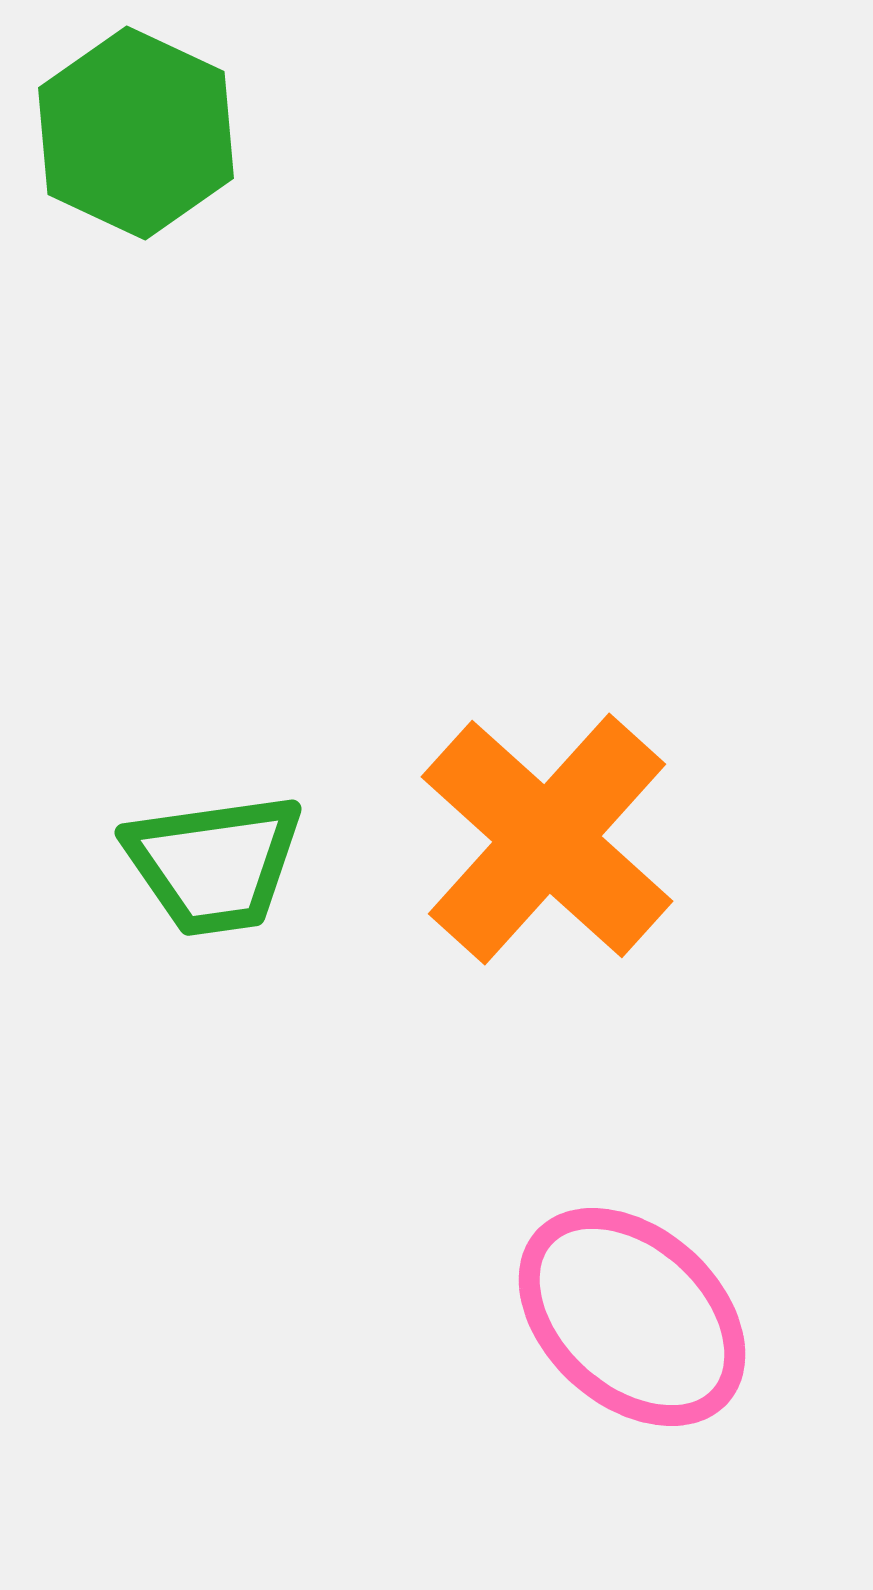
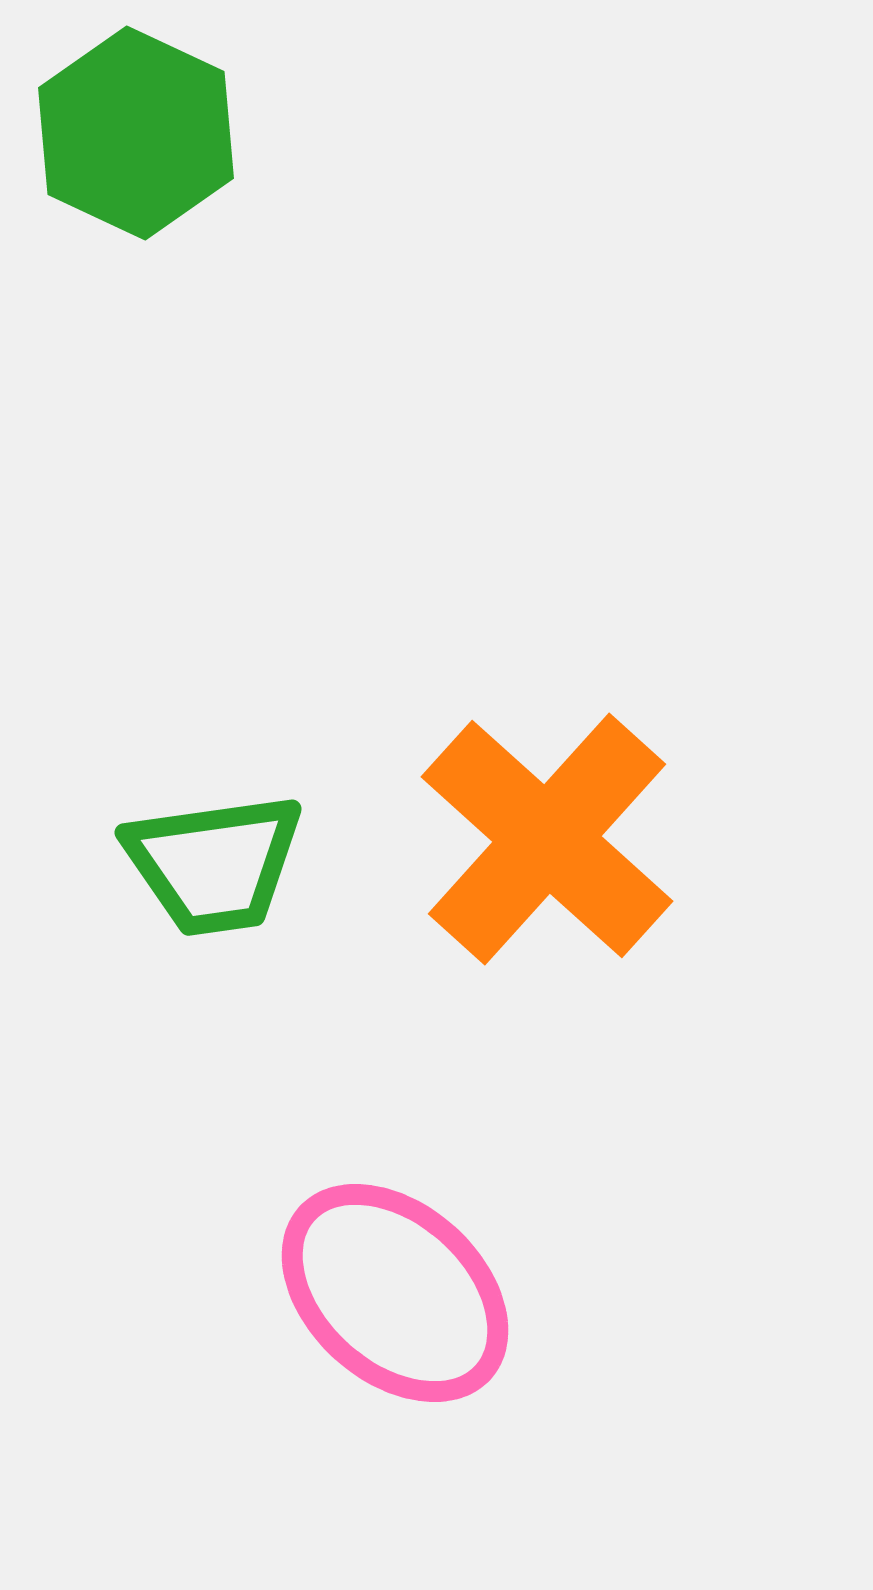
pink ellipse: moved 237 px left, 24 px up
